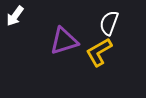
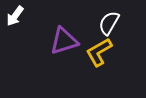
white semicircle: rotated 10 degrees clockwise
